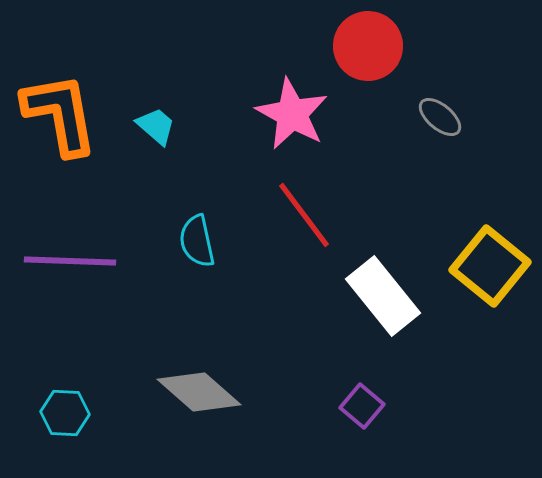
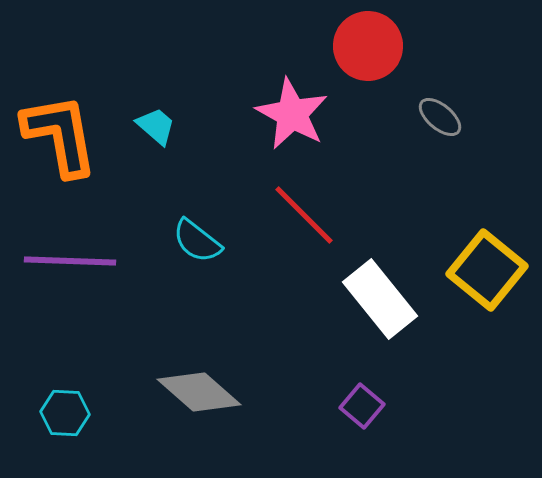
orange L-shape: moved 21 px down
red line: rotated 8 degrees counterclockwise
cyan semicircle: rotated 40 degrees counterclockwise
yellow square: moved 3 px left, 4 px down
white rectangle: moved 3 px left, 3 px down
